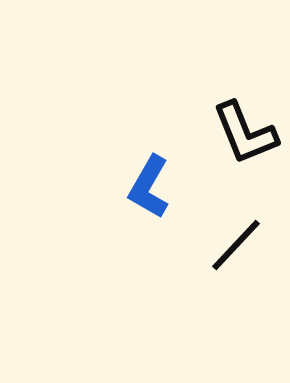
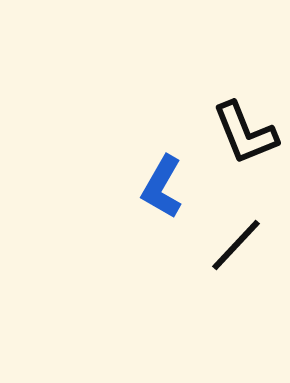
blue L-shape: moved 13 px right
